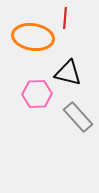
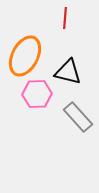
orange ellipse: moved 8 px left, 19 px down; rotated 72 degrees counterclockwise
black triangle: moved 1 px up
